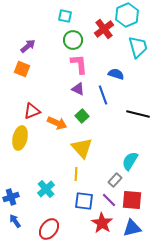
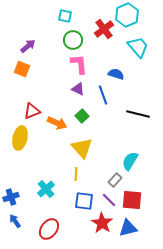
cyan trapezoid: rotated 25 degrees counterclockwise
blue triangle: moved 4 px left
